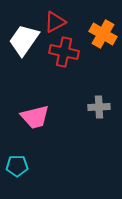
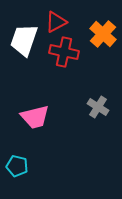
red triangle: moved 1 px right
orange cross: rotated 12 degrees clockwise
white trapezoid: rotated 16 degrees counterclockwise
gray cross: moved 1 px left; rotated 35 degrees clockwise
cyan pentagon: rotated 15 degrees clockwise
